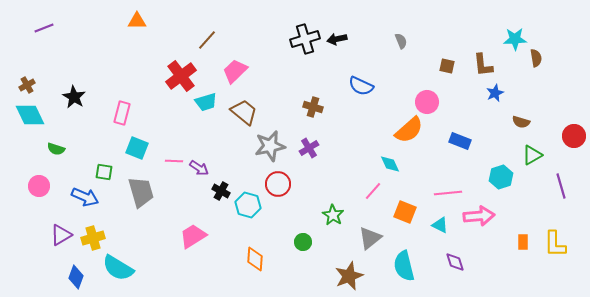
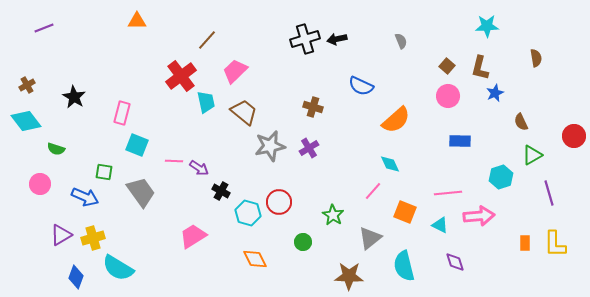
cyan star at (515, 39): moved 28 px left, 13 px up
brown L-shape at (483, 65): moved 3 px left, 3 px down; rotated 20 degrees clockwise
brown square at (447, 66): rotated 28 degrees clockwise
cyan trapezoid at (206, 102): rotated 85 degrees counterclockwise
pink circle at (427, 102): moved 21 px right, 6 px up
cyan diamond at (30, 115): moved 4 px left, 6 px down; rotated 12 degrees counterclockwise
brown semicircle at (521, 122): rotated 48 degrees clockwise
orange semicircle at (409, 130): moved 13 px left, 10 px up
blue rectangle at (460, 141): rotated 20 degrees counterclockwise
cyan square at (137, 148): moved 3 px up
red circle at (278, 184): moved 1 px right, 18 px down
pink circle at (39, 186): moved 1 px right, 2 px up
purple line at (561, 186): moved 12 px left, 7 px down
gray trapezoid at (141, 192): rotated 20 degrees counterclockwise
cyan hexagon at (248, 205): moved 8 px down
orange rectangle at (523, 242): moved 2 px right, 1 px down
orange diamond at (255, 259): rotated 30 degrees counterclockwise
brown star at (349, 276): rotated 24 degrees clockwise
